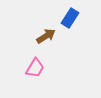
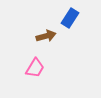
brown arrow: rotated 18 degrees clockwise
